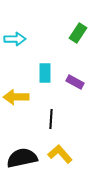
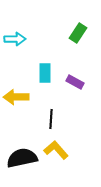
yellow L-shape: moved 4 px left, 4 px up
